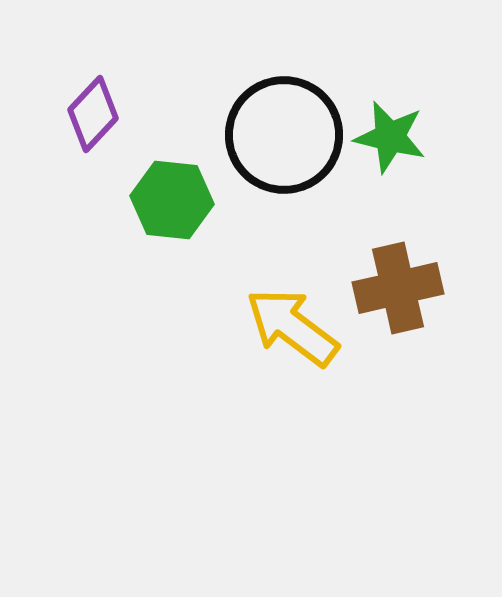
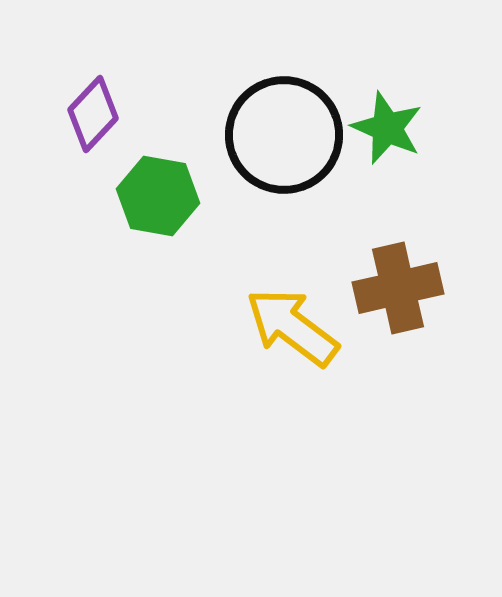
green star: moved 3 px left, 9 px up; rotated 10 degrees clockwise
green hexagon: moved 14 px left, 4 px up; rotated 4 degrees clockwise
